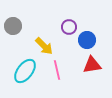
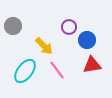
pink line: rotated 24 degrees counterclockwise
